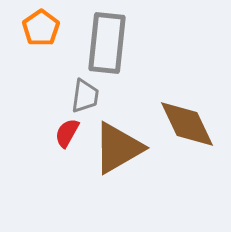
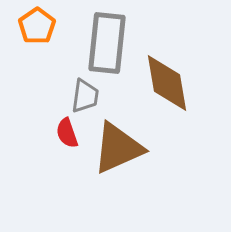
orange pentagon: moved 4 px left, 2 px up
brown diamond: moved 20 px left, 41 px up; rotated 16 degrees clockwise
red semicircle: rotated 48 degrees counterclockwise
brown triangle: rotated 6 degrees clockwise
